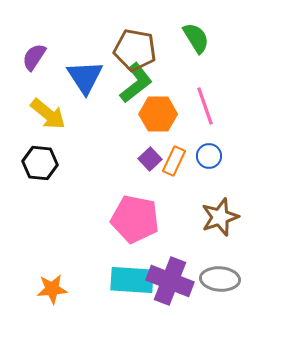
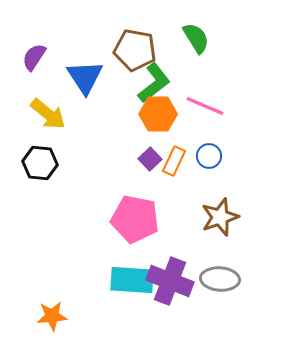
green L-shape: moved 18 px right
pink line: rotated 48 degrees counterclockwise
orange star: moved 27 px down
